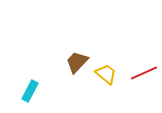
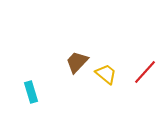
red line: moved 1 px right, 1 px up; rotated 24 degrees counterclockwise
cyan rectangle: moved 1 px right, 1 px down; rotated 45 degrees counterclockwise
